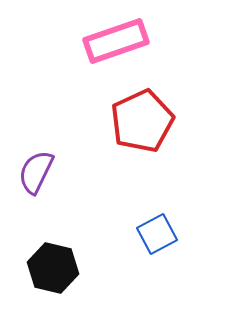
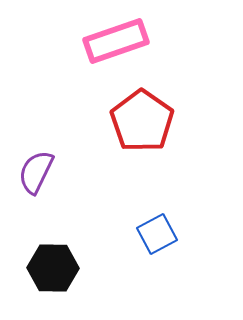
red pentagon: rotated 12 degrees counterclockwise
black hexagon: rotated 12 degrees counterclockwise
